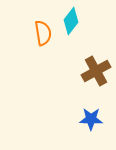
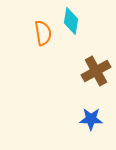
cyan diamond: rotated 28 degrees counterclockwise
